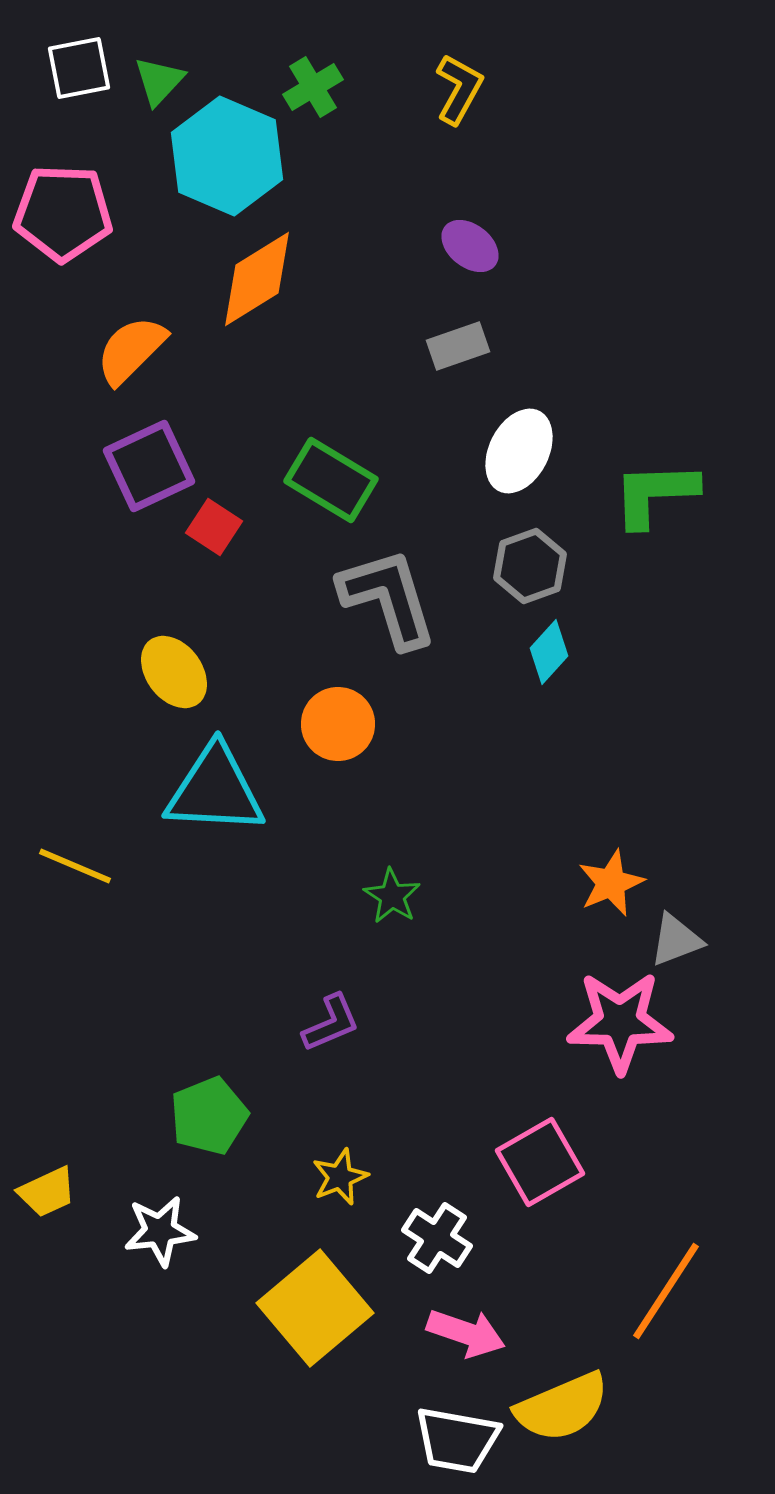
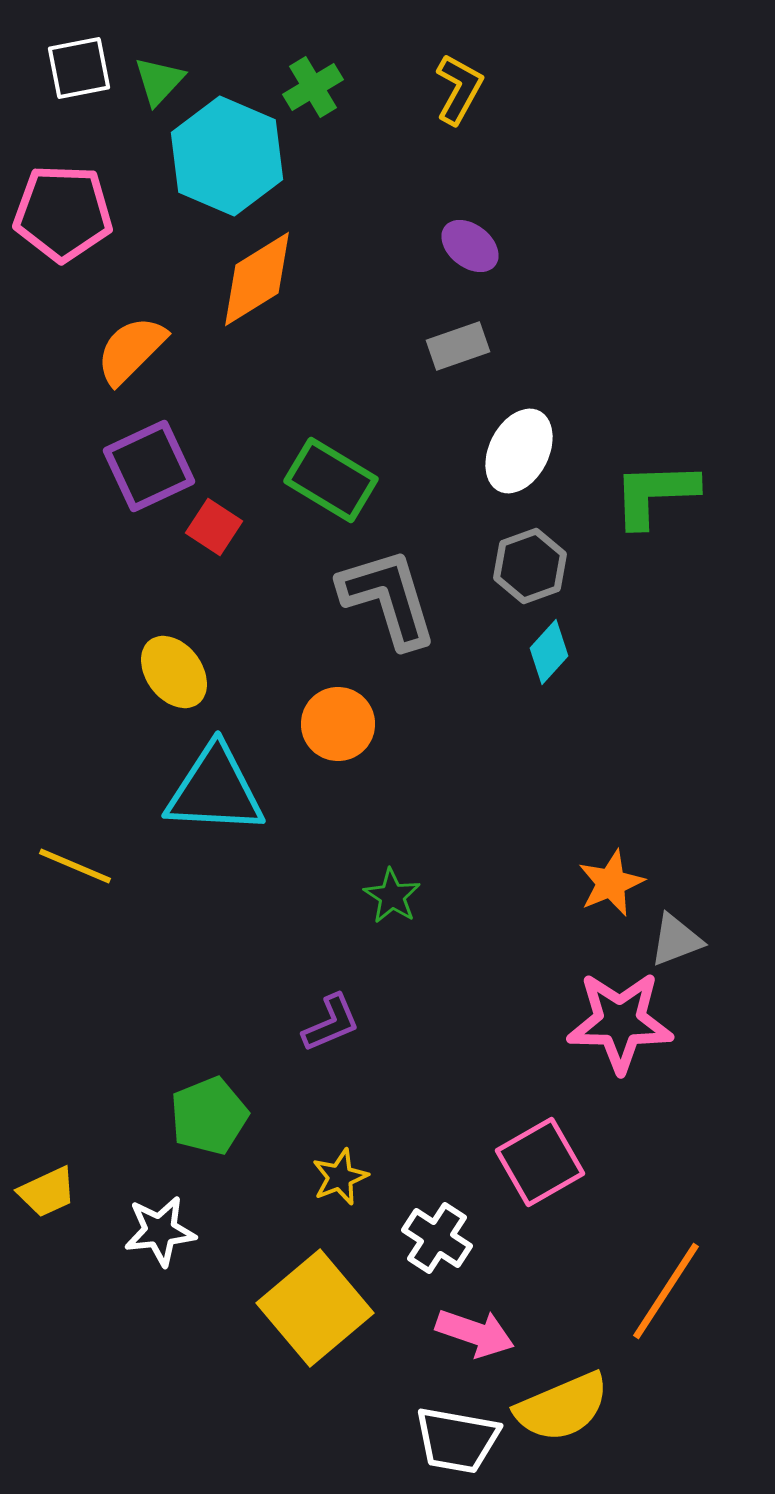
pink arrow: moved 9 px right
